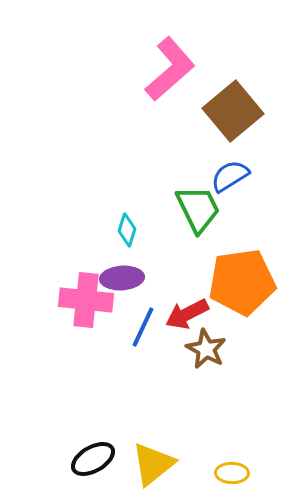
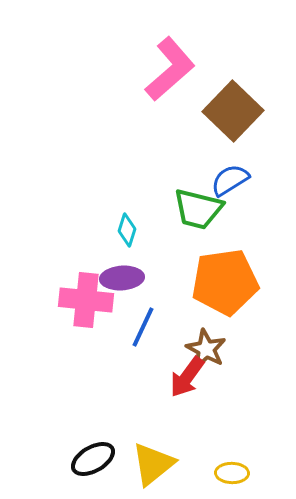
brown square: rotated 6 degrees counterclockwise
blue semicircle: moved 4 px down
green trapezoid: rotated 130 degrees clockwise
orange pentagon: moved 17 px left
red arrow: moved 63 px down; rotated 27 degrees counterclockwise
